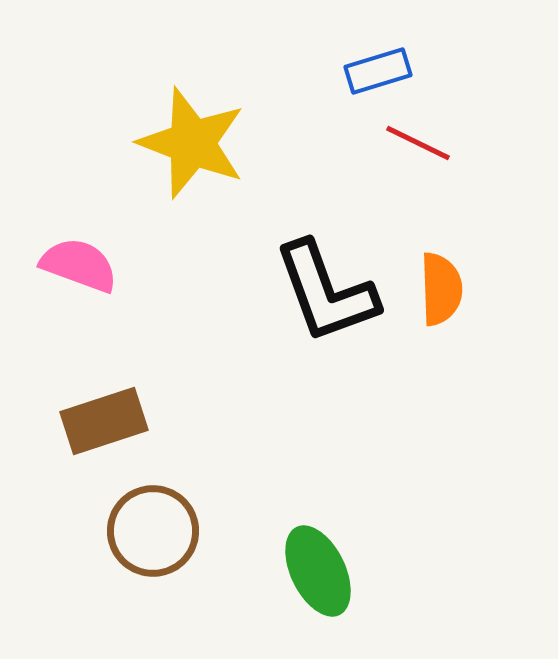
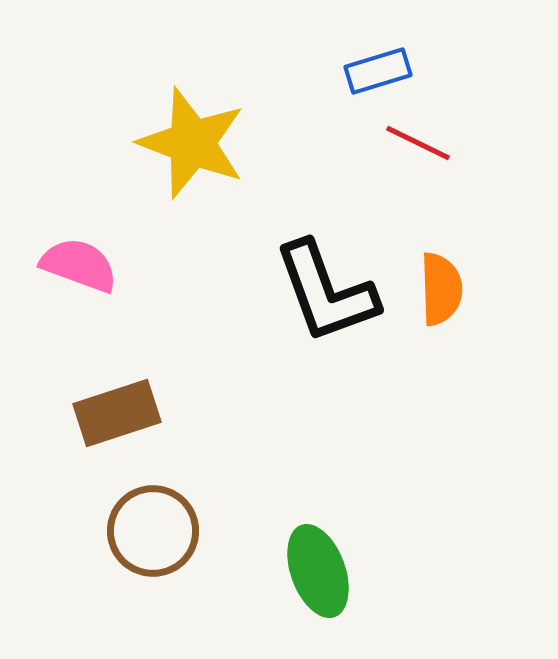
brown rectangle: moved 13 px right, 8 px up
green ellipse: rotated 6 degrees clockwise
